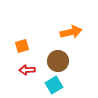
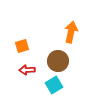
orange arrow: rotated 65 degrees counterclockwise
